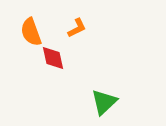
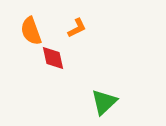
orange semicircle: moved 1 px up
